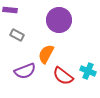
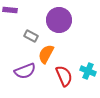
gray rectangle: moved 14 px right, 1 px down
red semicircle: moved 1 px right; rotated 150 degrees counterclockwise
